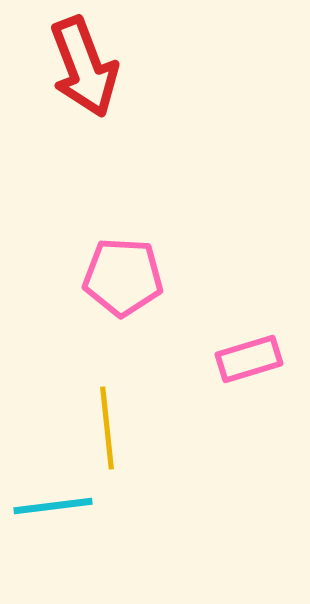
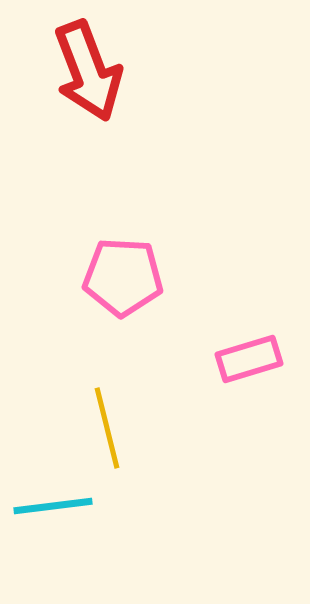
red arrow: moved 4 px right, 4 px down
yellow line: rotated 8 degrees counterclockwise
